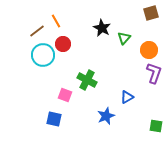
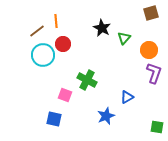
orange line: rotated 24 degrees clockwise
green square: moved 1 px right, 1 px down
